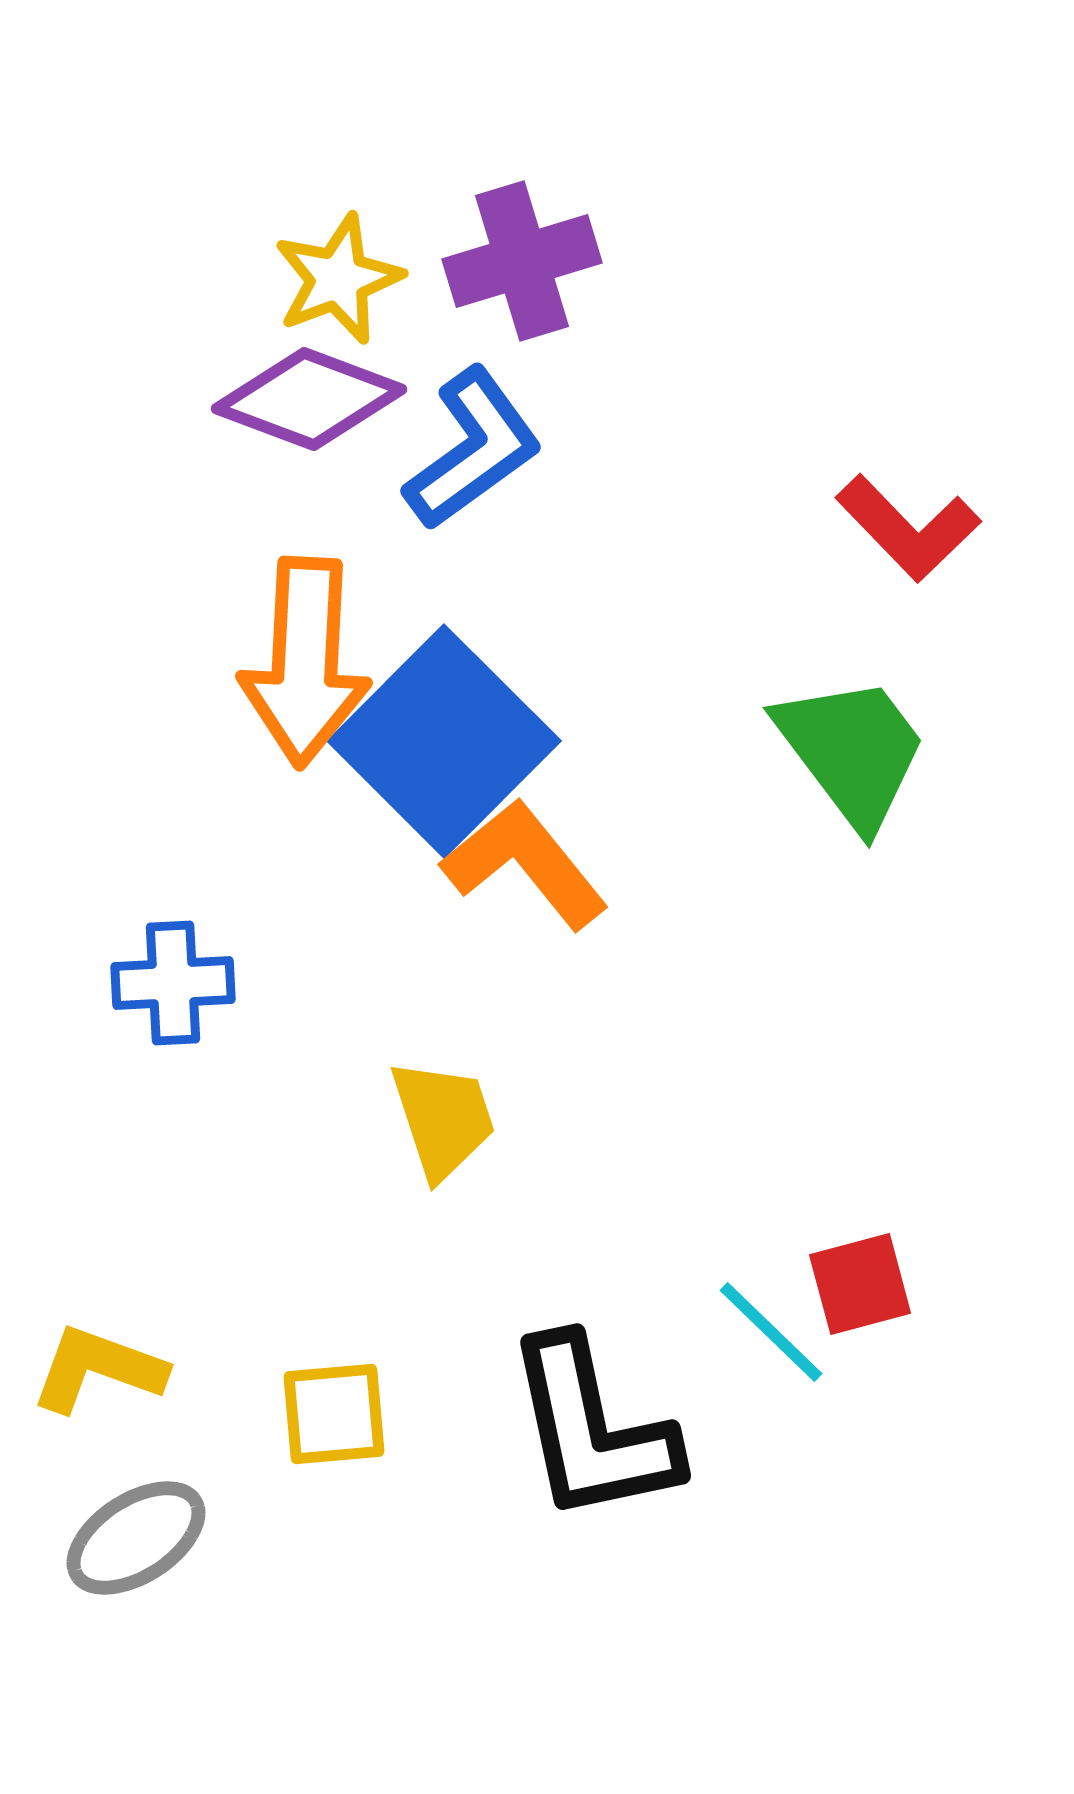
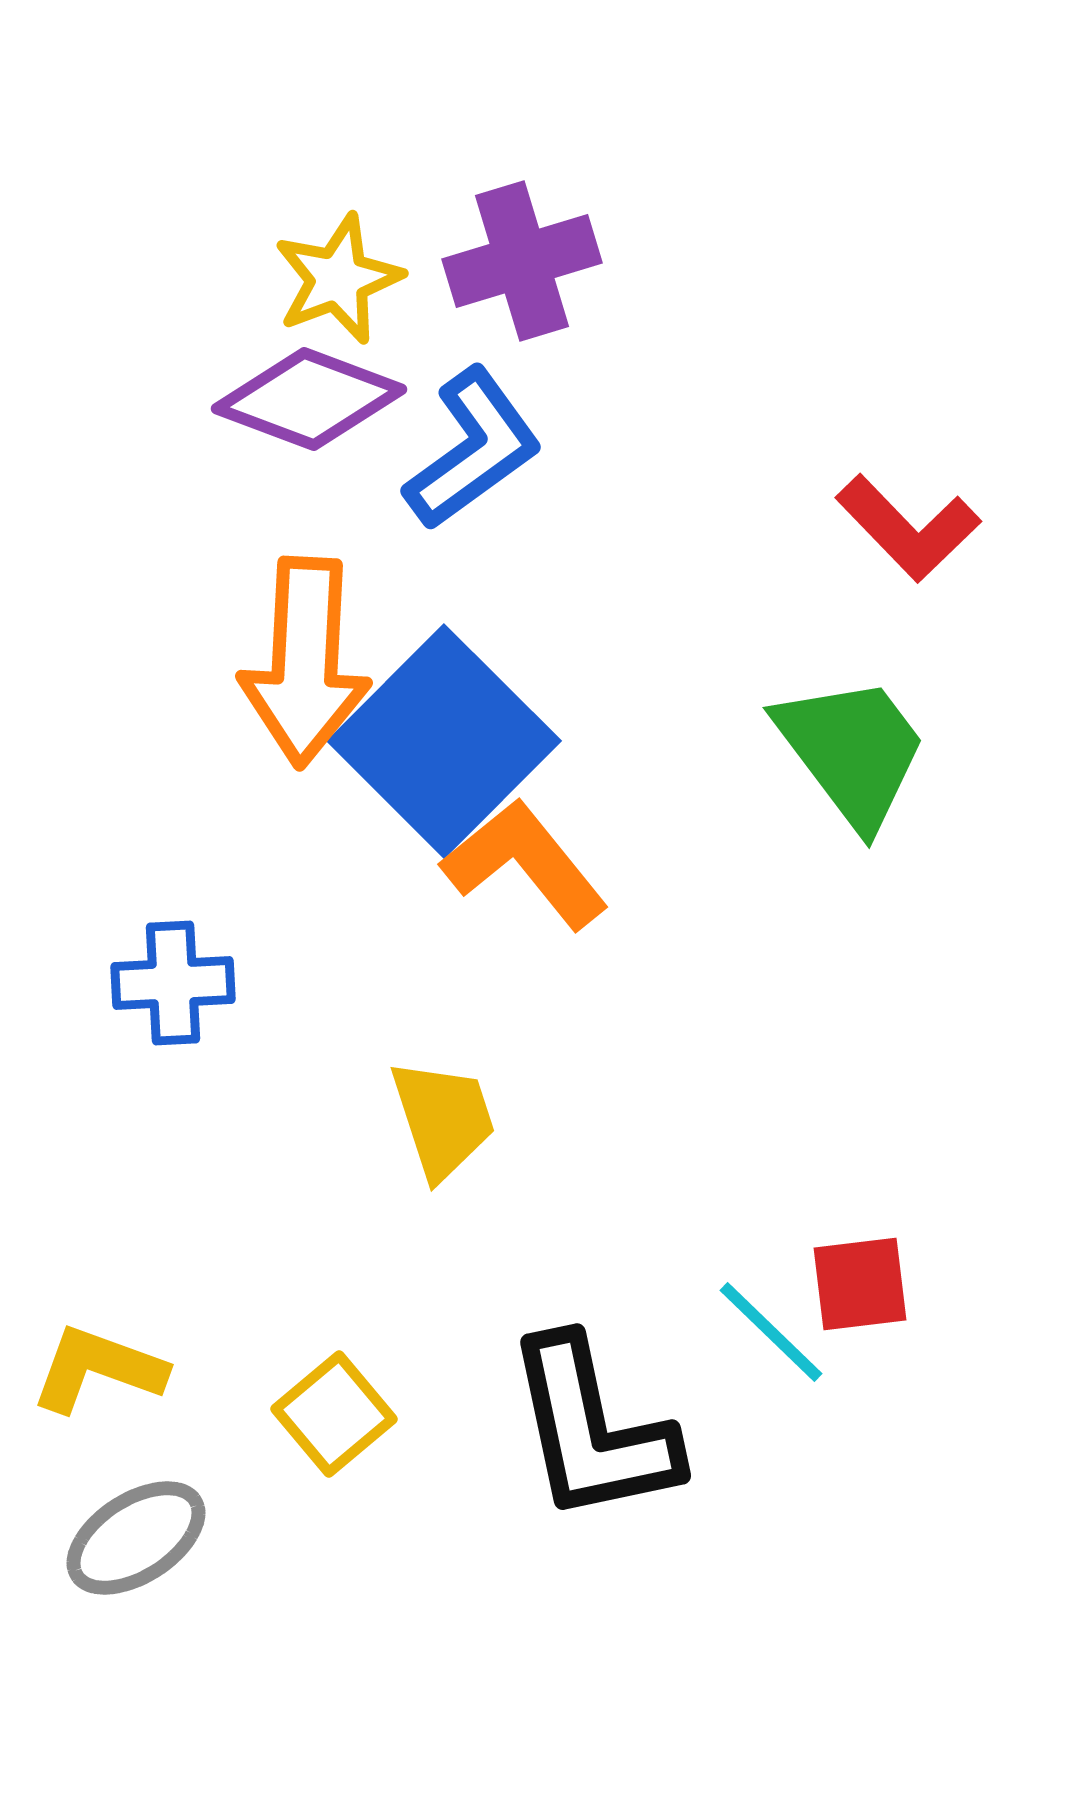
red square: rotated 8 degrees clockwise
yellow square: rotated 35 degrees counterclockwise
